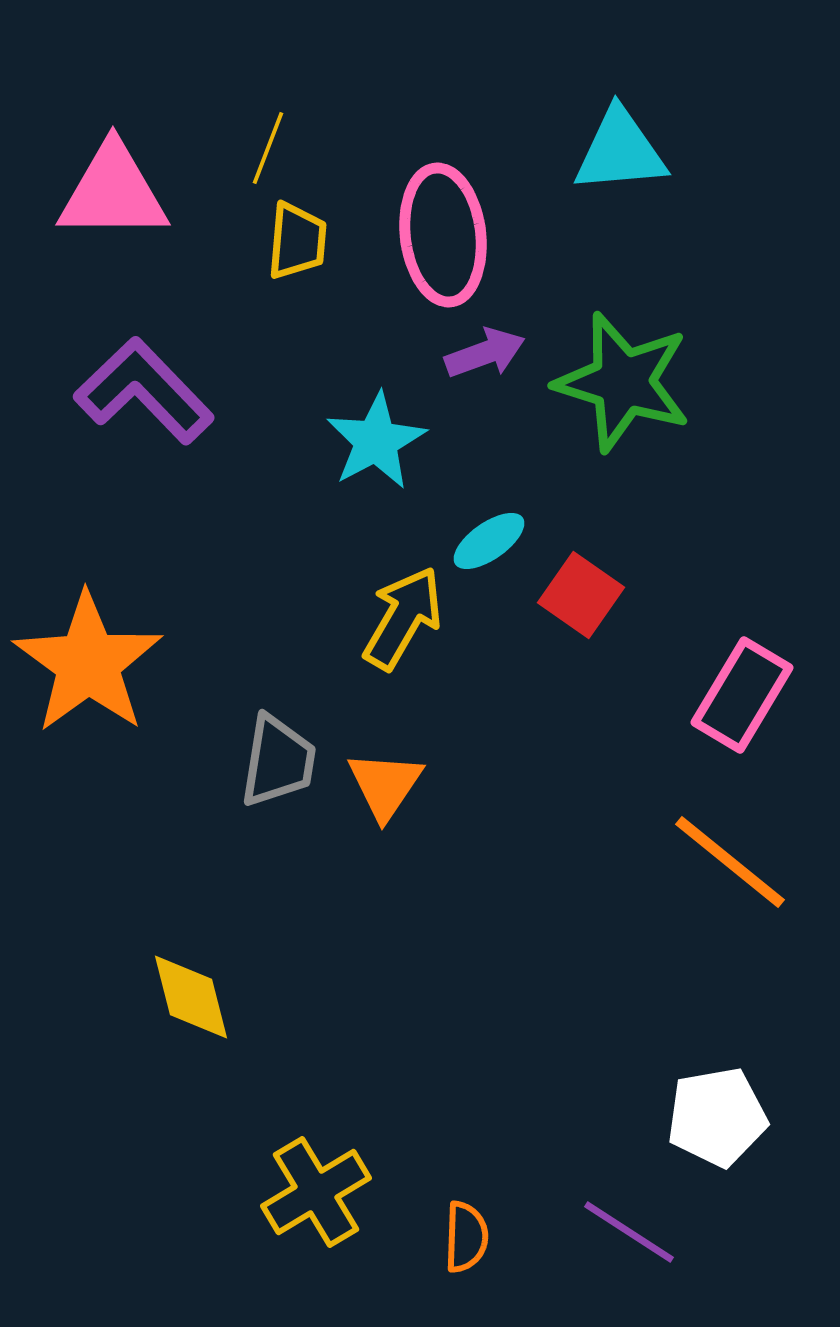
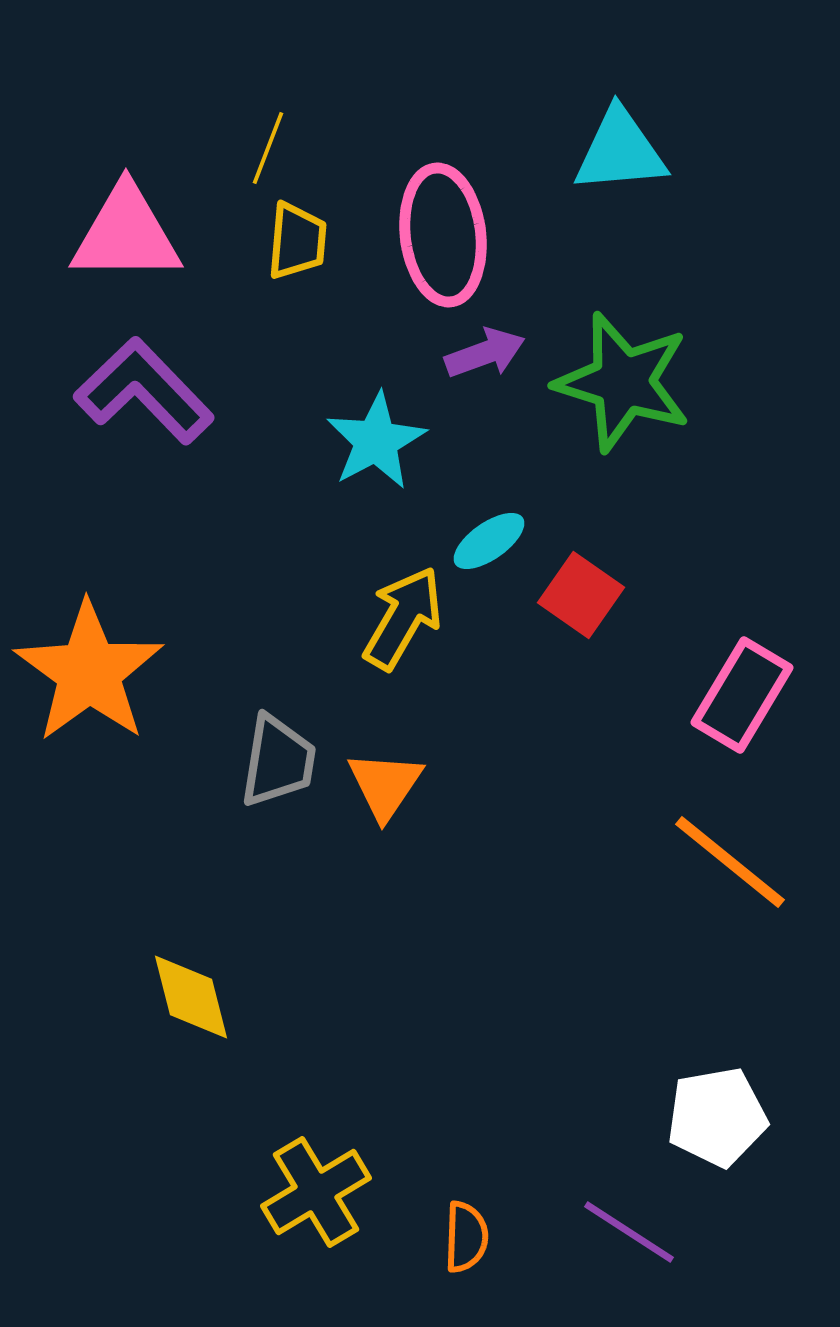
pink triangle: moved 13 px right, 42 px down
orange star: moved 1 px right, 9 px down
